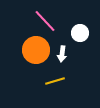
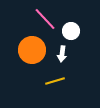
pink line: moved 2 px up
white circle: moved 9 px left, 2 px up
orange circle: moved 4 px left
